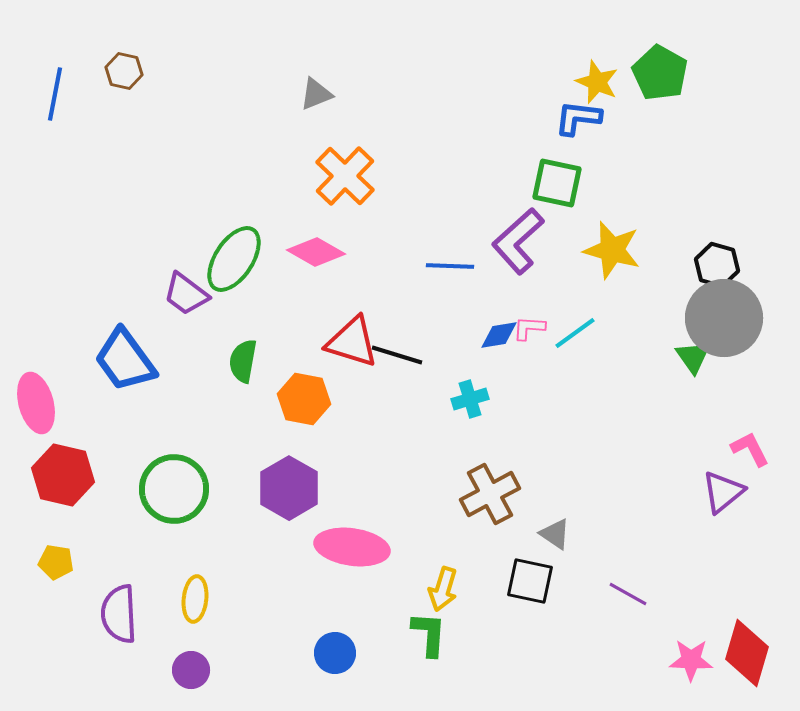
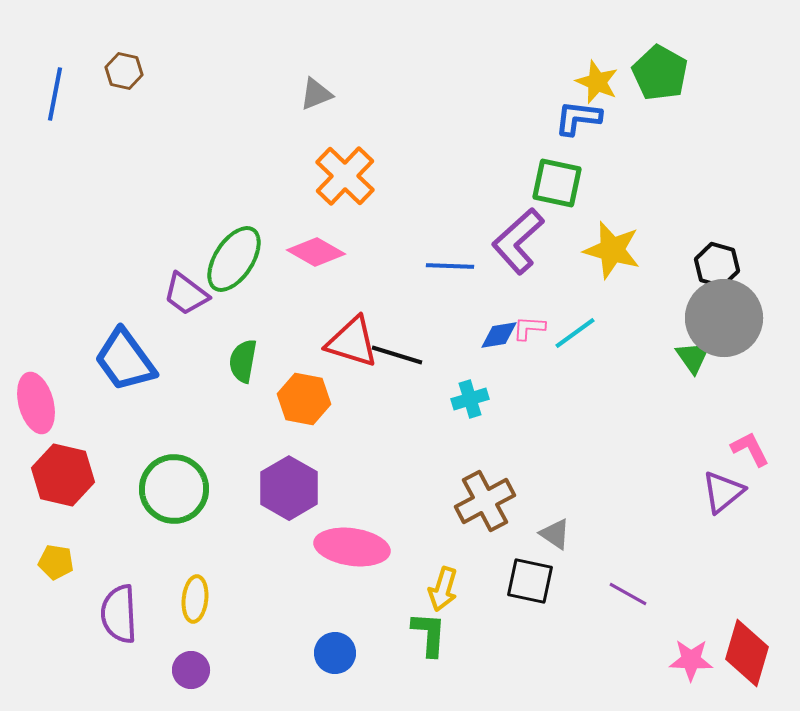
brown cross at (490, 494): moved 5 px left, 7 px down
